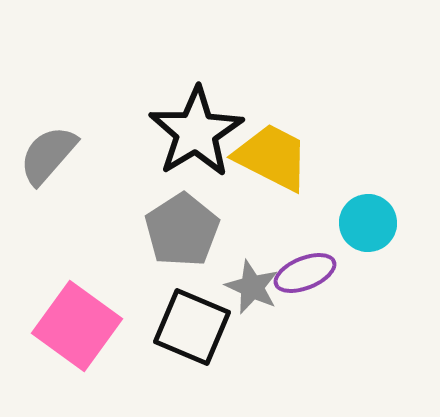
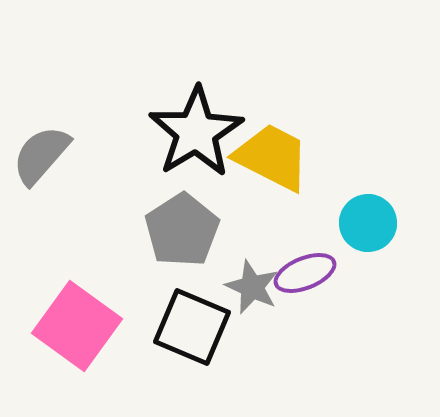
gray semicircle: moved 7 px left
